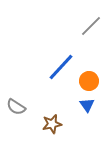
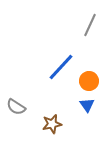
gray line: moved 1 px left, 1 px up; rotated 20 degrees counterclockwise
